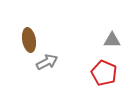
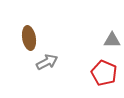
brown ellipse: moved 2 px up
